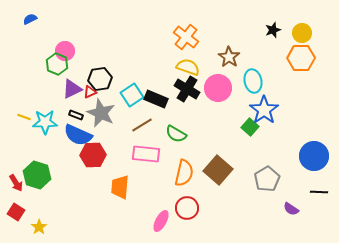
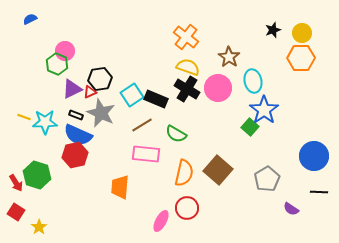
red hexagon at (93, 155): moved 18 px left; rotated 10 degrees counterclockwise
